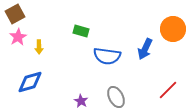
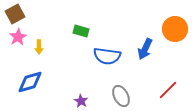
orange circle: moved 2 px right
gray ellipse: moved 5 px right, 1 px up
